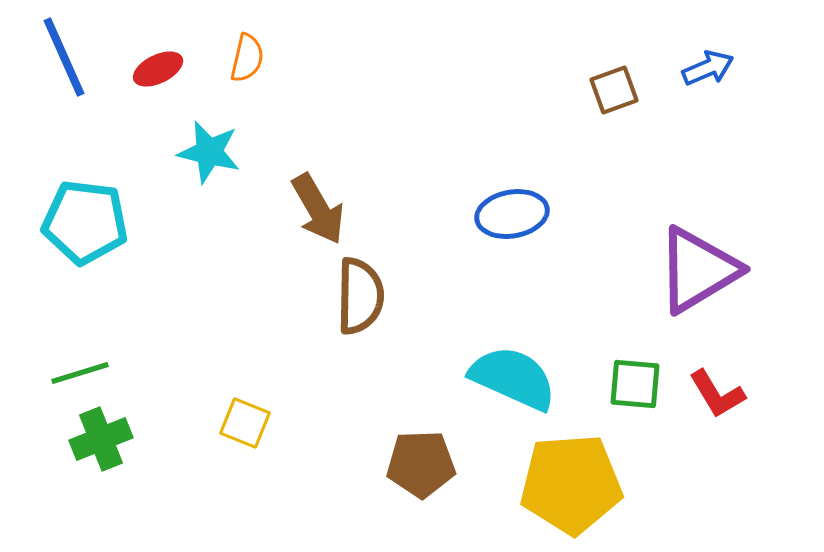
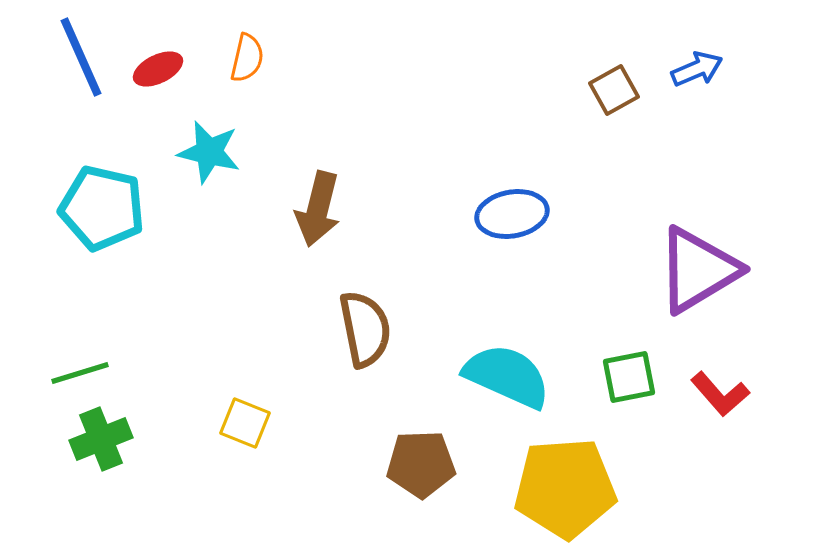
blue line: moved 17 px right
blue arrow: moved 11 px left, 1 px down
brown square: rotated 9 degrees counterclockwise
brown arrow: rotated 44 degrees clockwise
cyan pentagon: moved 17 px right, 14 px up; rotated 6 degrees clockwise
brown semicircle: moved 5 px right, 33 px down; rotated 12 degrees counterclockwise
cyan semicircle: moved 6 px left, 2 px up
green square: moved 6 px left, 7 px up; rotated 16 degrees counterclockwise
red L-shape: moved 3 px right; rotated 10 degrees counterclockwise
yellow pentagon: moved 6 px left, 4 px down
